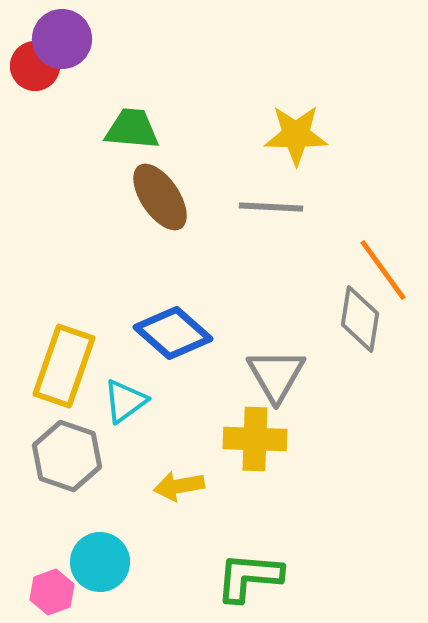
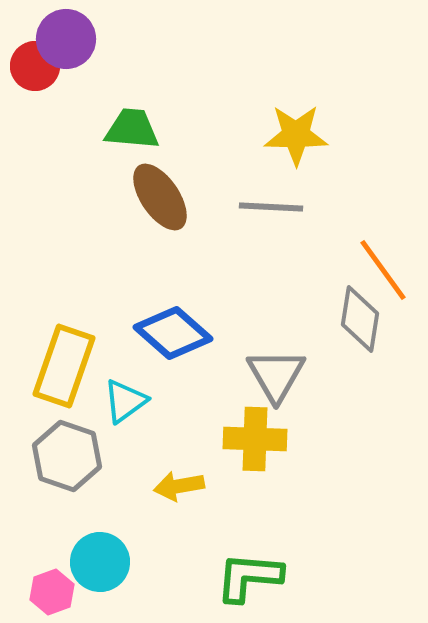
purple circle: moved 4 px right
